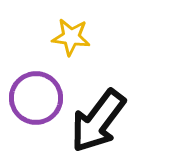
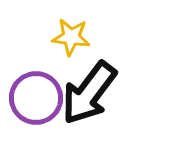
black arrow: moved 9 px left, 28 px up
